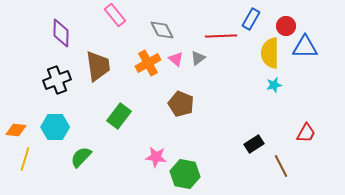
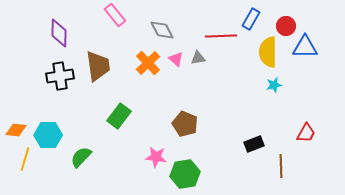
purple diamond: moved 2 px left
yellow semicircle: moved 2 px left, 1 px up
gray triangle: rotated 28 degrees clockwise
orange cross: rotated 15 degrees counterclockwise
black cross: moved 3 px right, 4 px up; rotated 12 degrees clockwise
brown pentagon: moved 4 px right, 20 px down
cyan hexagon: moved 7 px left, 8 px down
black rectangle: rotated 12 degrees clockwise
brown line: rotated 25 degrees clockwise
green hexagon: rotated 20 degrees counterclockwise
